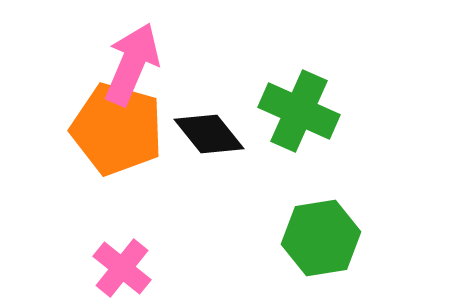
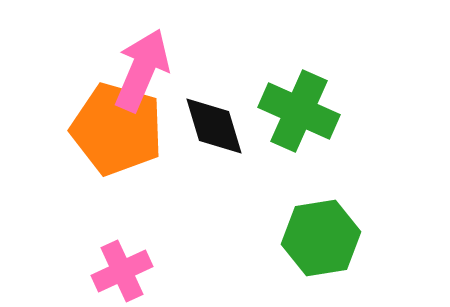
pink arrow: moved 10 px right, 6 px down
black diamond: moved 5 px right, 8 px up; rotated 22 degrees clockwise
pink cross: moved 3 px down; rotated 26 degrees clockwise
